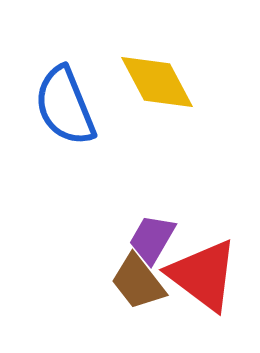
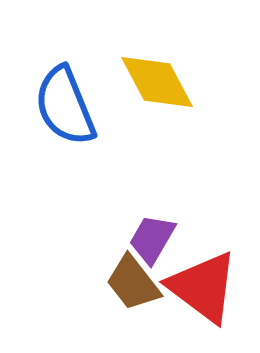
red triangle: moved 12 px down
brown trapezoid: moved 5 px left, 1 px down
